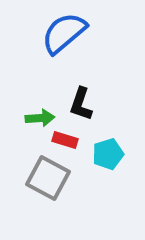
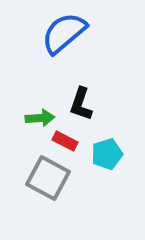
red rectangle: moved 1 px down; rotated 10 degrees clockwise
cyan pentagon: moved 1 px left
